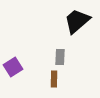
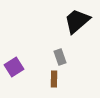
gray rectangle: rotated 21 degrees counterclockwise
purple square: moved 1 px right
